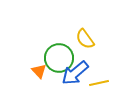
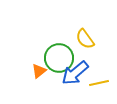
orange triangle: rotated 35 degrees clockwise
